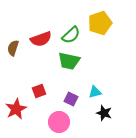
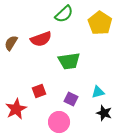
yellow pentagon: rotated 20 degrees counterclockwise
green semicircle: moved 7 px left, 21 px up
brown semicircle: moved 2 px left, 5 px up; rotated 14 degrees clockwise
green trapezoid: rotated 20 degrees counterclockwise
cyan triangle: moved 3 px right
